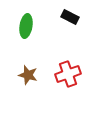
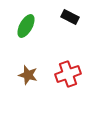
green ellipse: rotated 20 degrees clockwise
